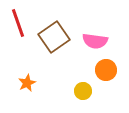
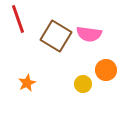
red line: moved 4 px up
brown square: moved 2 px right, 1 px up; rotated 24 degrees counterclockwise
pink semicircle: moved 6 px left, 7 px up
yellow circle: moved 7 px up
